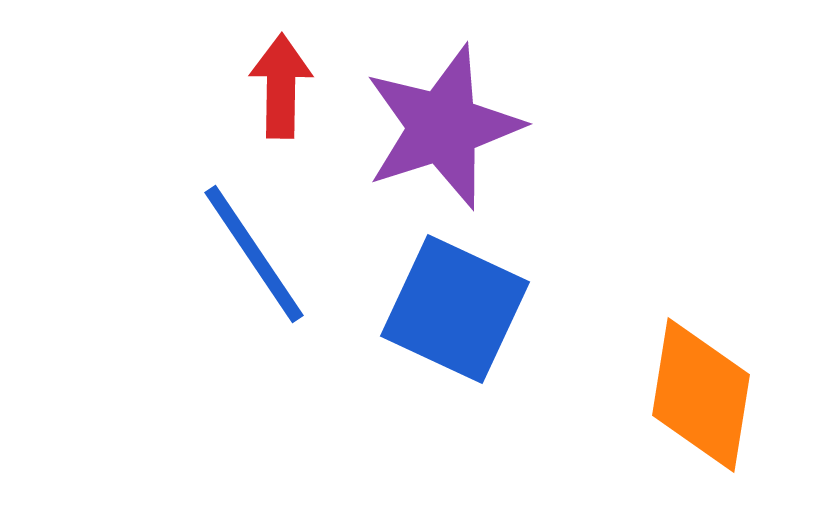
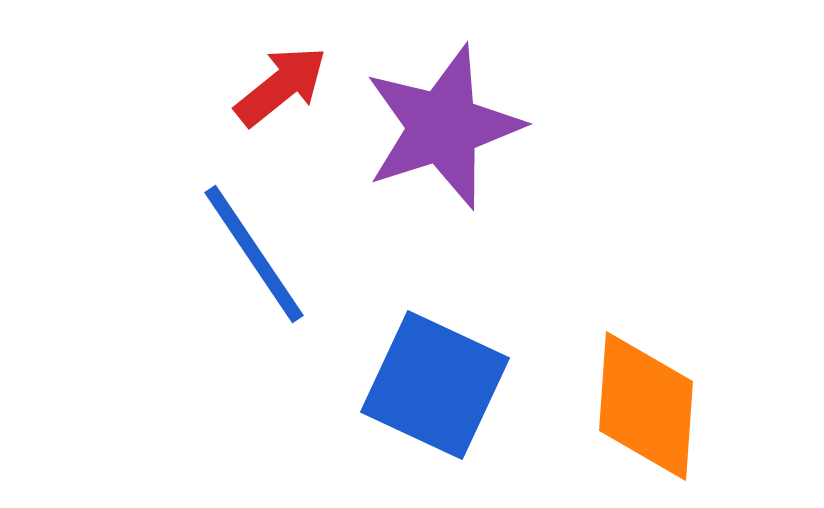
red arrow: rotated 50 degrees clockwise
blue square: moved 20 px left, 76 px down
orange diamond: moved 55 px left, 11 px down; rotated 5 degrees counterclockwise
